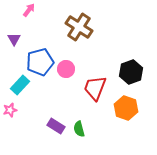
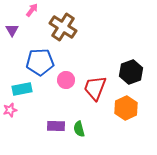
pink arrow: moved 3 px right
brown cross: moved 16 px left
purple triangle: moved 2 px left, 9 px up
blue pentagon: rotated 12 degrees clockwise
pink circle: moved 11 px down
cyan rectangle: moved 2 px right, 4 px down; rotated 36 degrees clockwise
orange hexagon: rotated 15 degrees clockwise
purple rectangle: rotated 30 degrees counterclockwise
